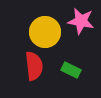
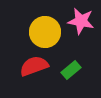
red semicircle: rotated 104 degrees counterclockwise
green rectangle: rotated 66 degrees counterclockwise
